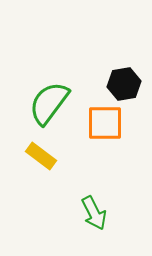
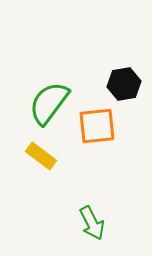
orange square: moved 8 px left, 3 px down; rotated 6 degrees counterclockwise
green arrow: moved 2 px left, 10 px down
